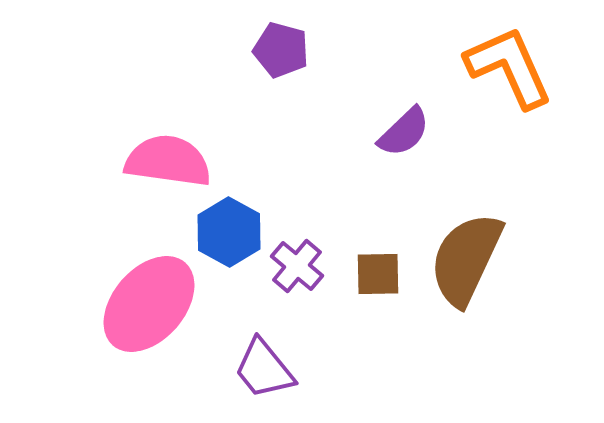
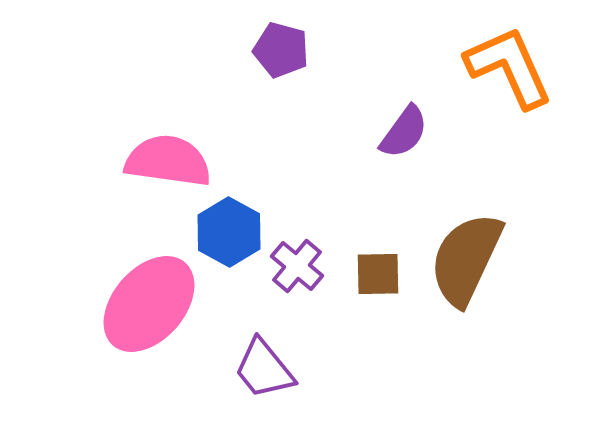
purple semicircle: rotated 10 degrees counterclockwise
